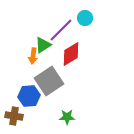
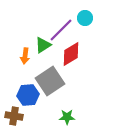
orange arrow: moved 8 px left
gray square: moved 1 px right
blue hexagon: moved 1 px left, 1 px up
